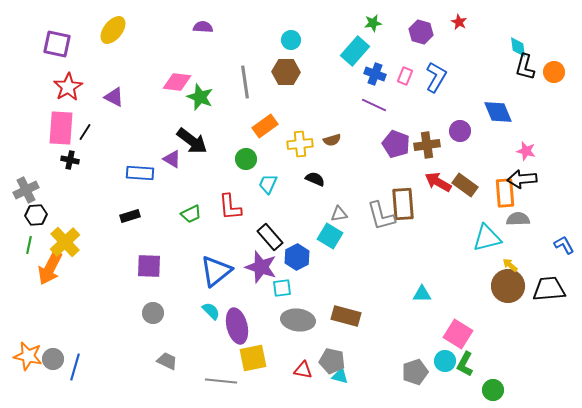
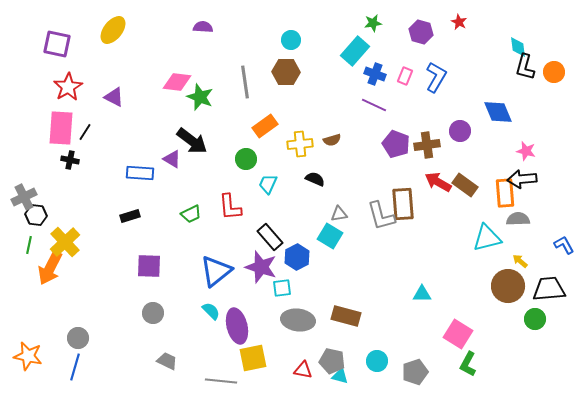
gray cross at (26, 190): moved 2 px left, 7 px down
black hexagon at (36, 215): rotated 10 degrees clockwise
yellow arrow at (510, 265): moved 10 px right, 4 px up
gray circle at (53, 359): moved 25 px right, 21 px up
cyan circle at (445, 361): moved 68 px left
green L-shape at (465, 364): moved 3 px right
green circle at (493, 390): moved 42 px right, 71 px up
